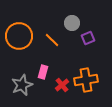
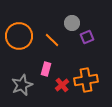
purple square: moved 1 px left, 1 px up
pink rectangle: moved 3 px right, 3 px up
